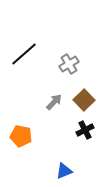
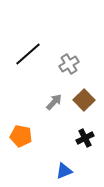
black line: moved 4 px right
black cross: moved 8 px down
